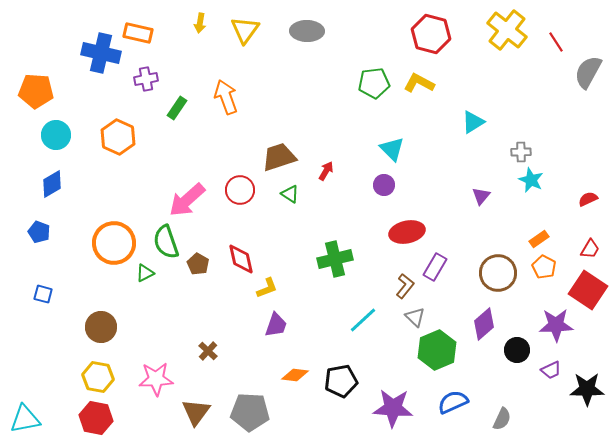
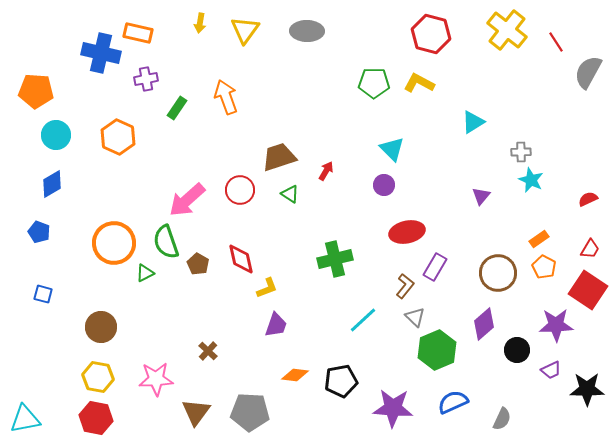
green pentagon at (374, 83): rotated 8 degrees clockwise
